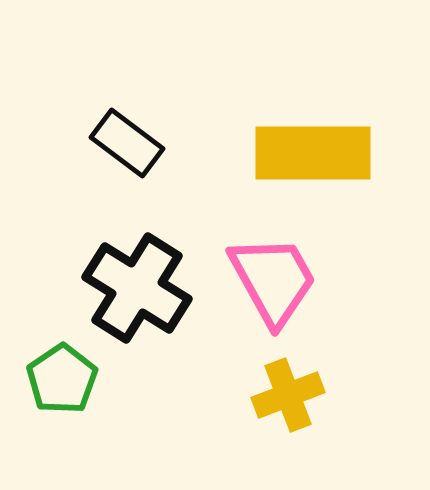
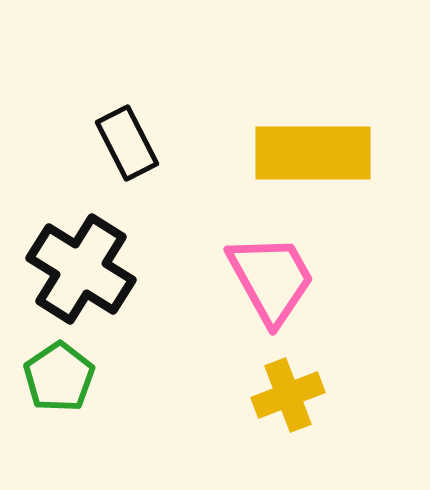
black rectangle: rotated 26 degrees clockwise
pink trapezoid: moved 2 px left, 1 px up
black cross: moved 56 px left, 19 px up
green pentagon: moved 3 px left, 2 px up
